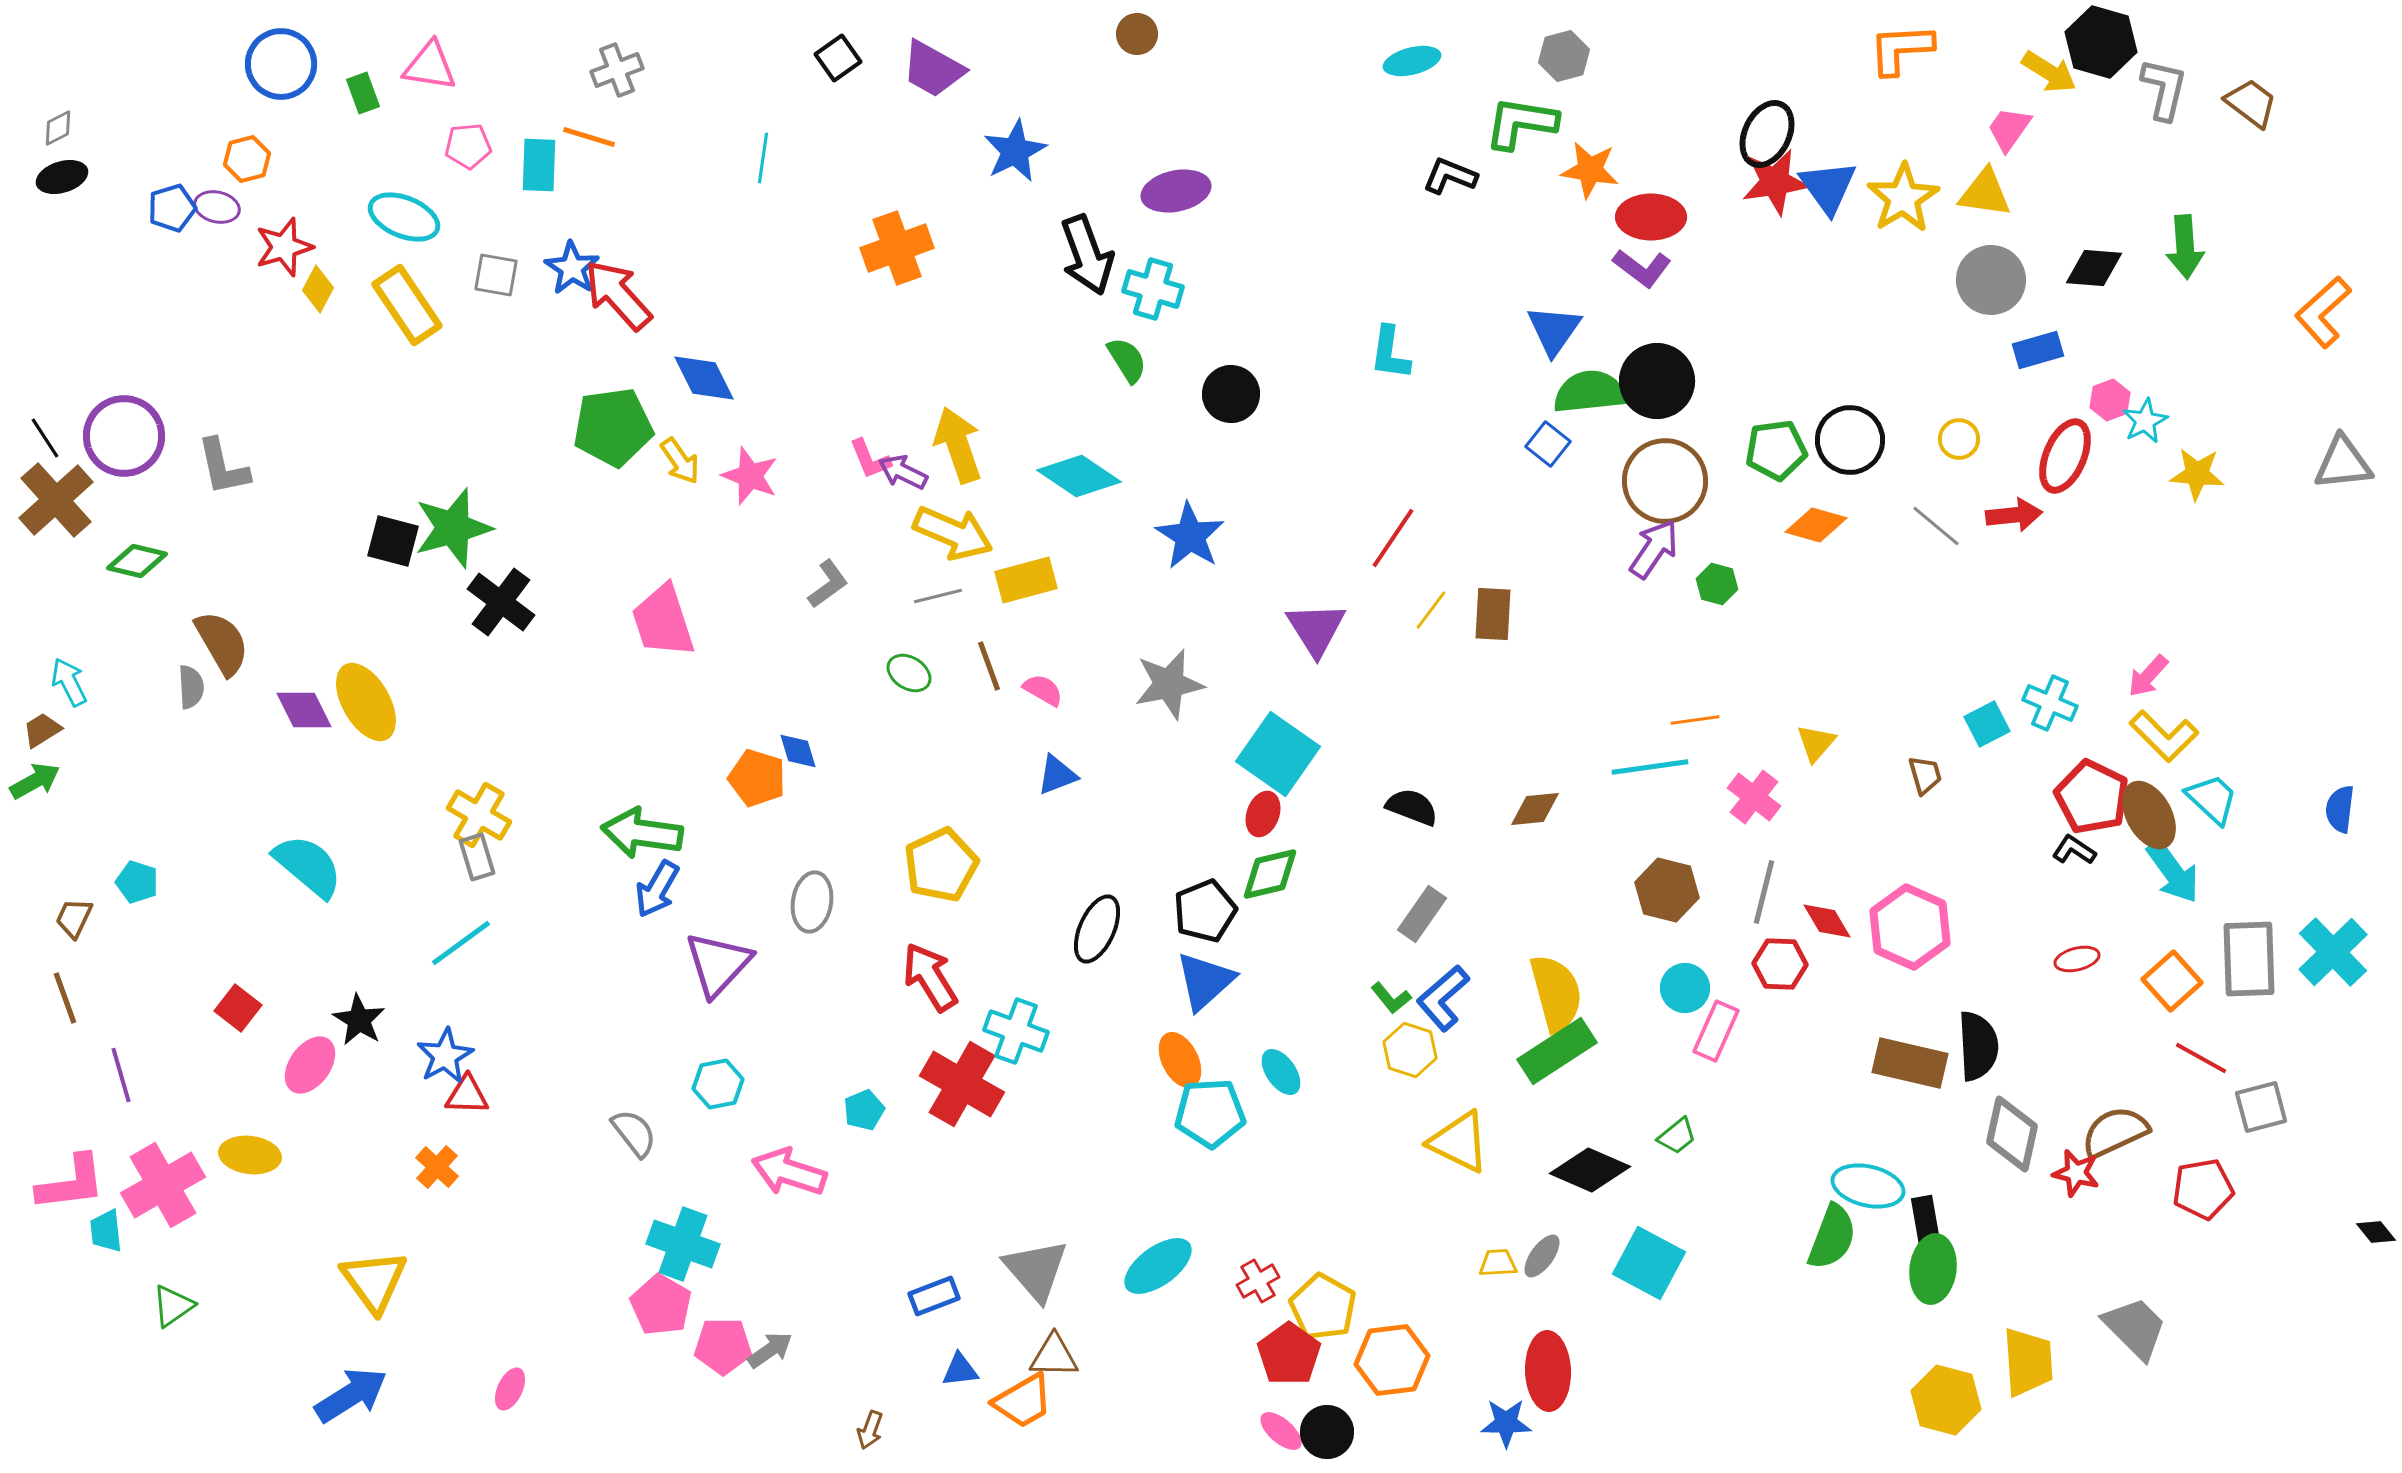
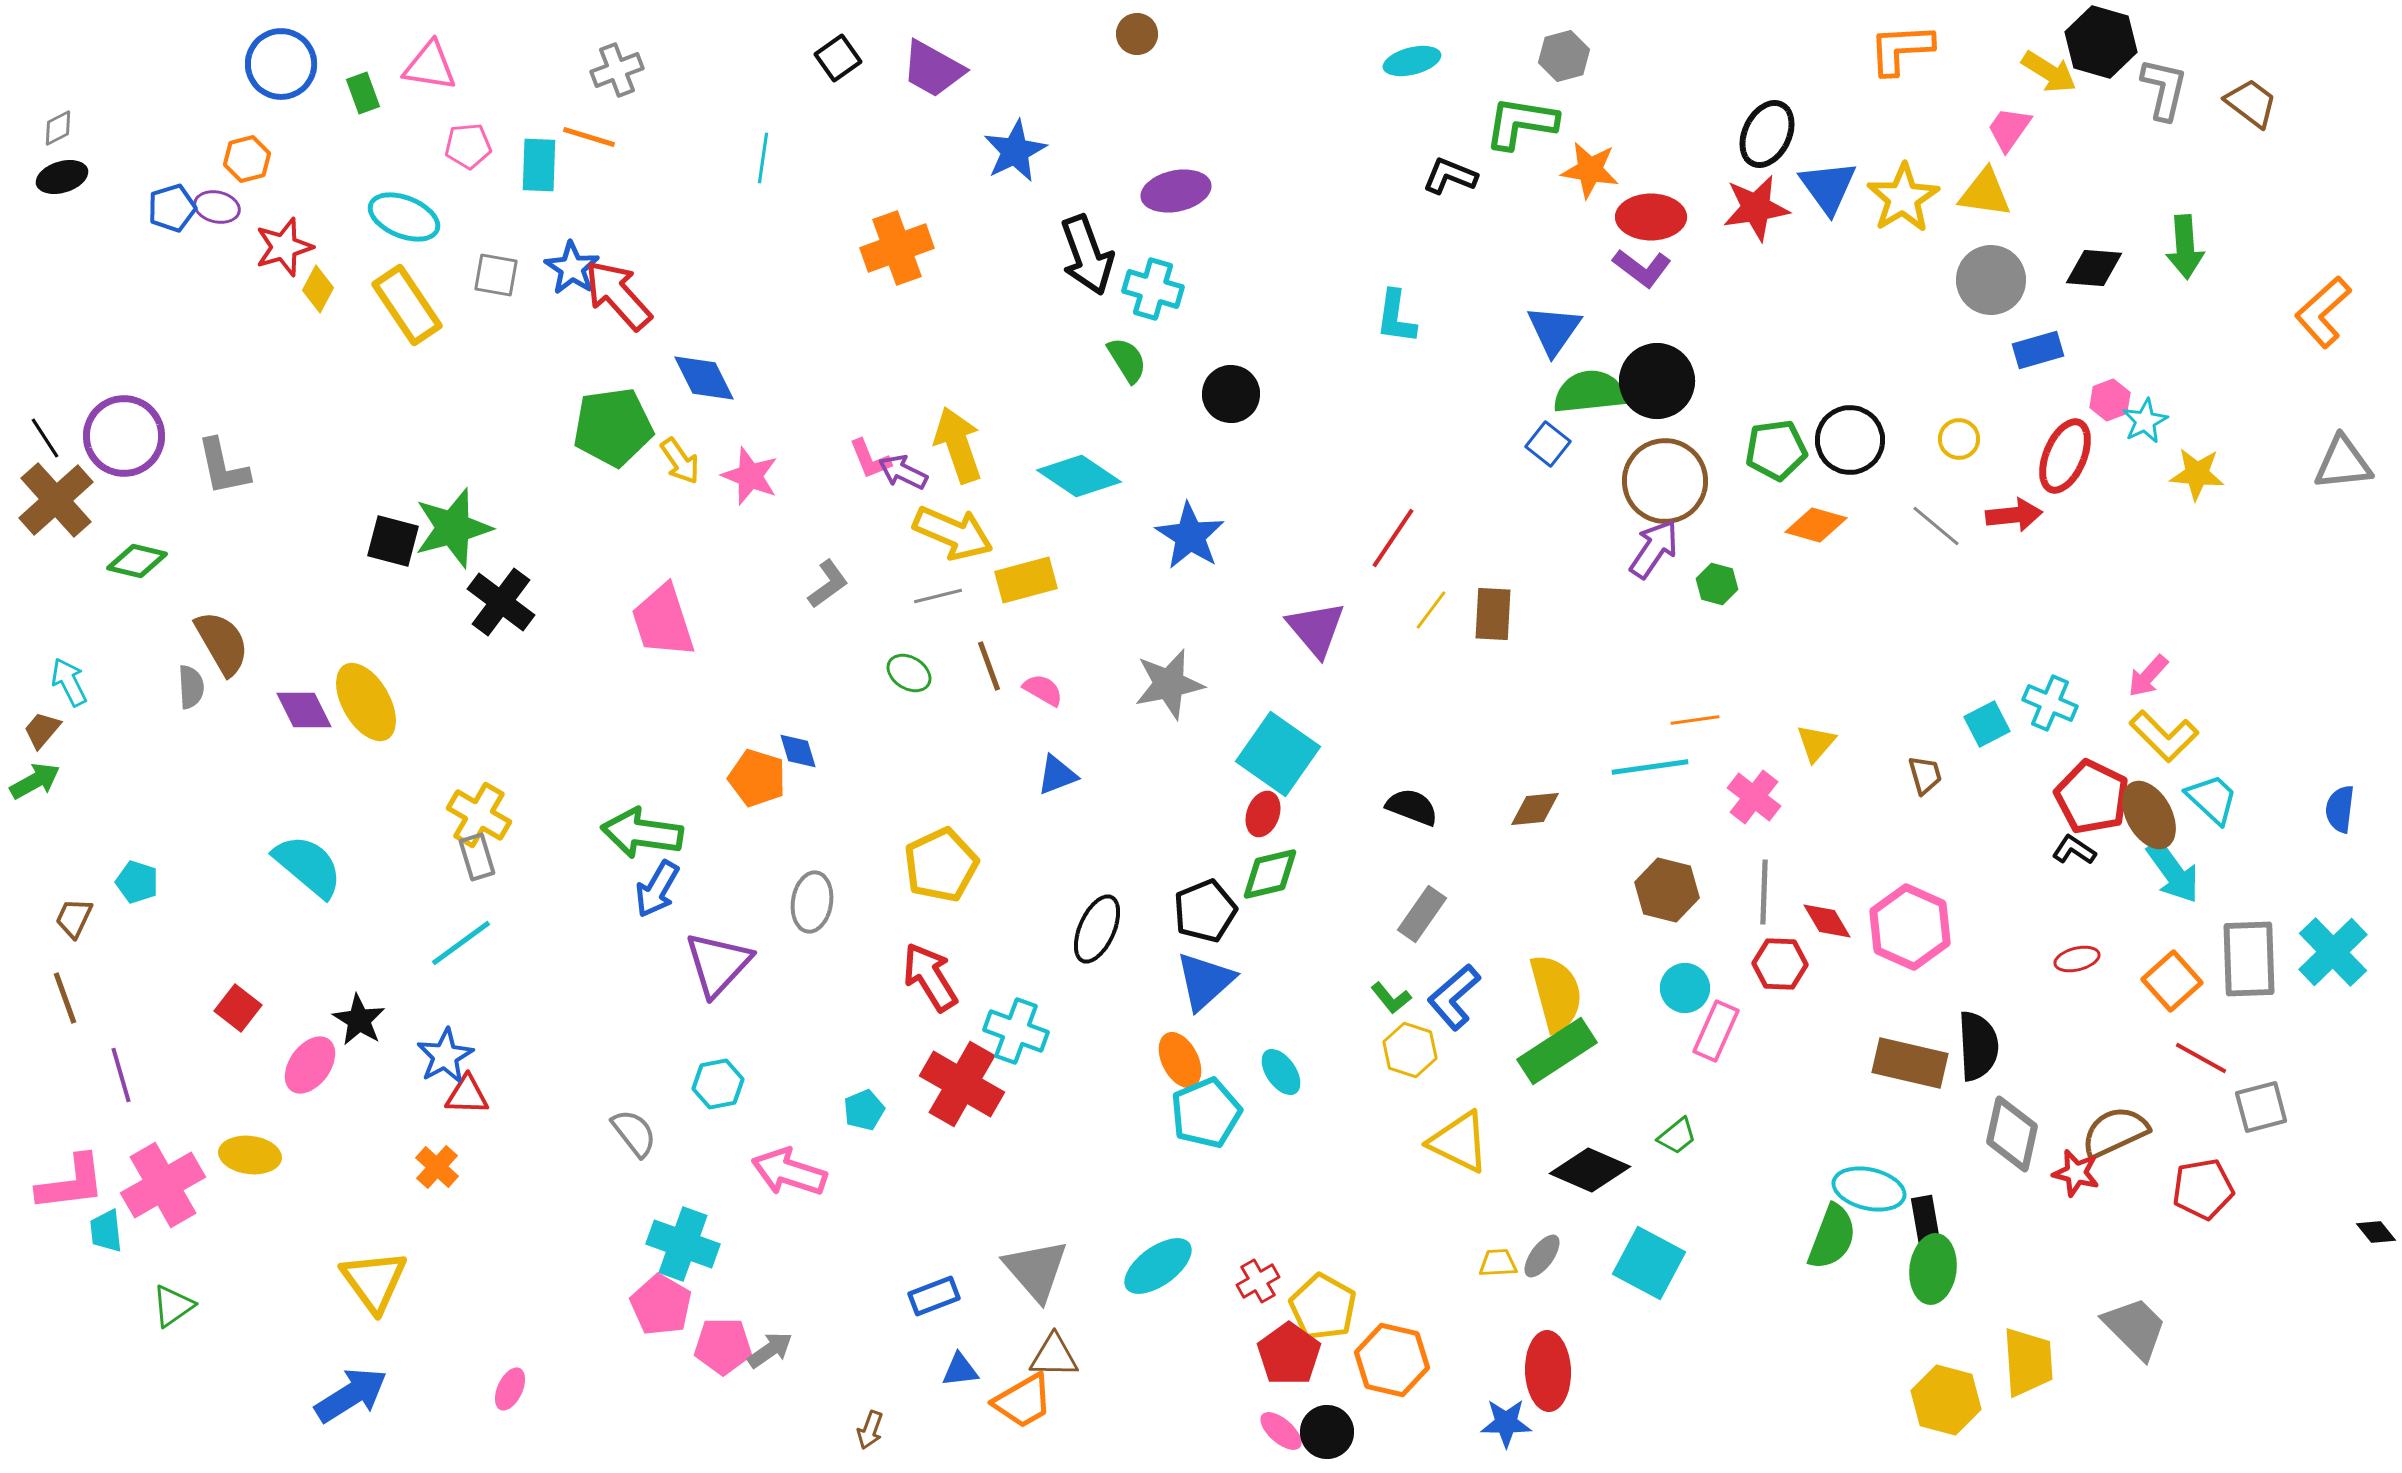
red star at (1775, 182): moved 19 px left, 26 px down
cyan L-shape at (1390, 353): moved 6 px right, 36 px up
purple triangle at (1316, 629): rotated 8 degrees counterclockwise
brown trapezoid at (42, 730): rotated 18 degrees counterclockwise
gray line at (1764, 892): rotated 12 degrees counterclockwise
blue L-shape at (1443, 998): moved 11 px right, 1 px up
cyan pentagon at (1210, 1113): moved 4 px left; rotated 20 degrees counterclockwise
cyan ellipse at (1868, 1186): moved 1 px right, 3 px down
orange hexagon at (1392, 1360): rotated 20 degrees clockwise
